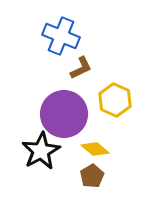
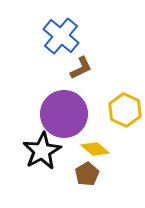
blue cross: rotated 18 degrees clockwise
yellow hexagon: moved 10 px right, 10 px down
black star: moved 1 px right
brown pentagon: moved 5 px left, 2 px up
